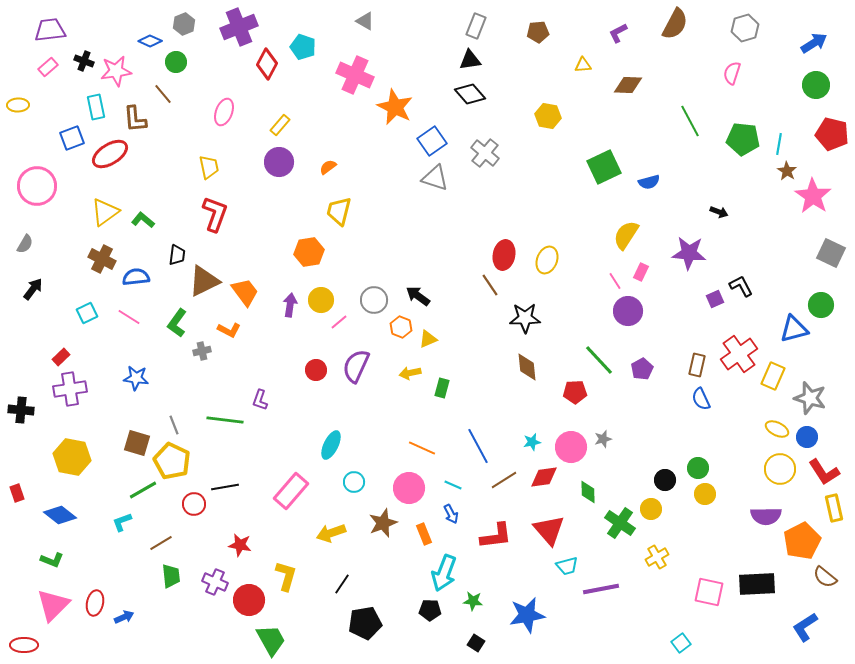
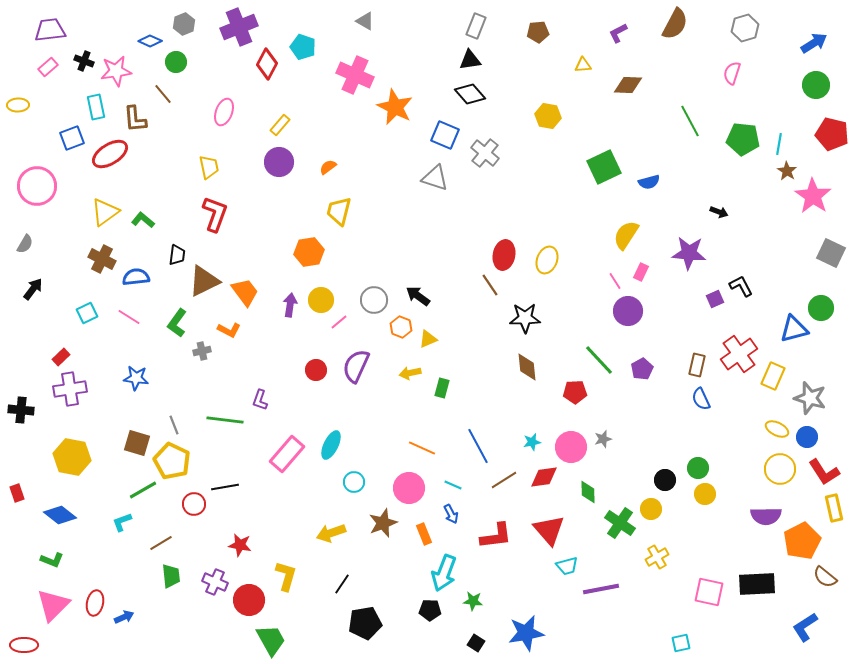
blue square at (432, 141): moved 13 px right, 6 px up; rotated 32 degrees counterclockwise
green circle at (821, 305): moved 3 px down
pink rectangle at (291, 491): moved 4 px left, 37 px up
blue star at (527, 615): moved 1 px left, 18 px down
cyan square at (681, 643): rotated 24 degrees clockwise
